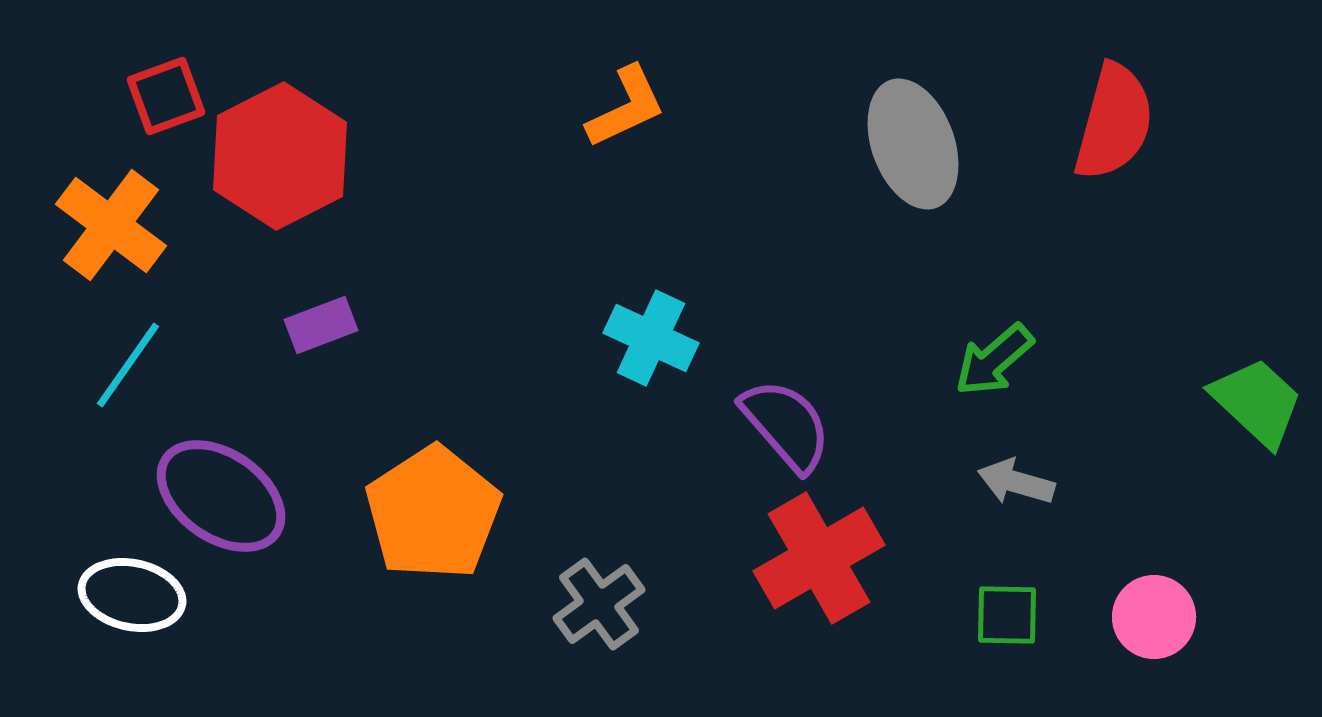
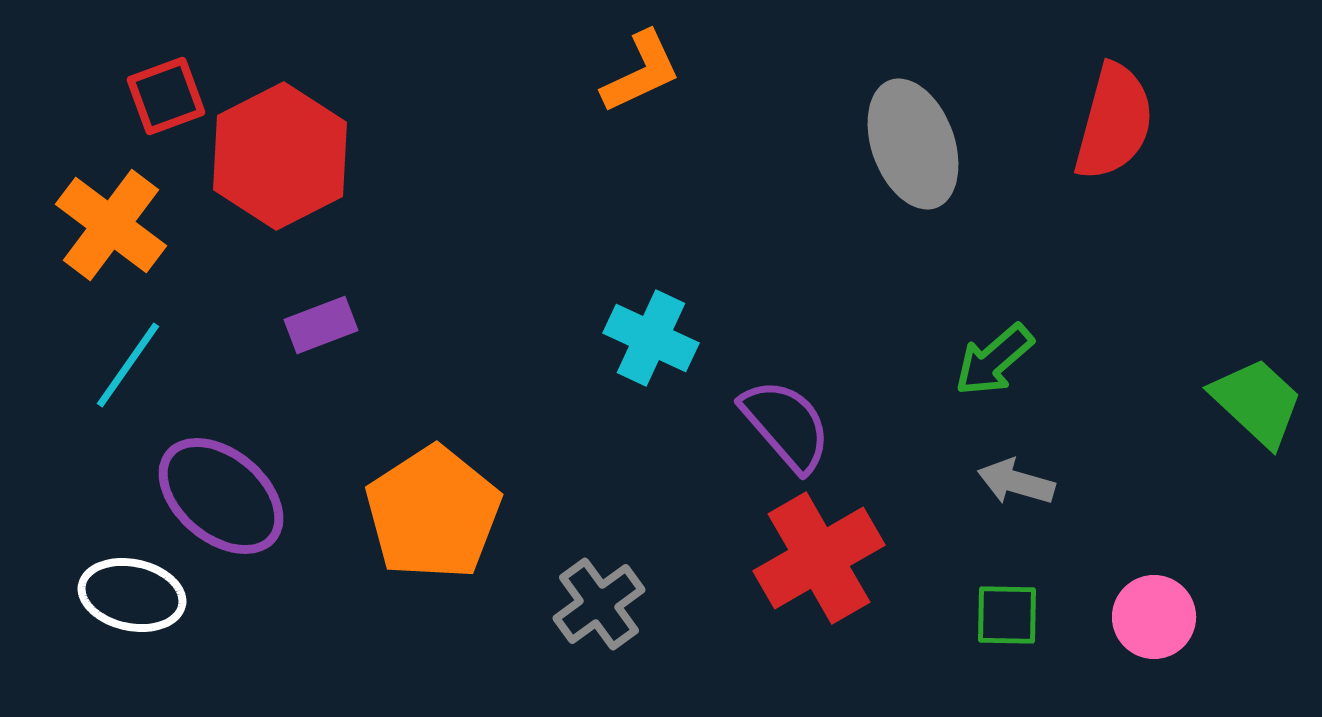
orange L-shape: moved 15 px right, 35 px up
purple ellipse: rotated 5 degrees clockwise
